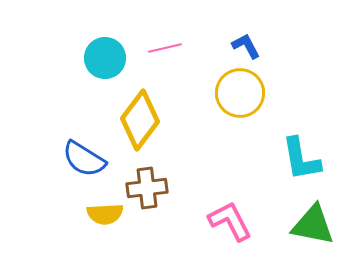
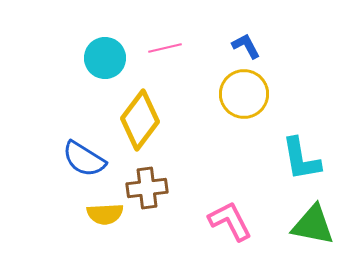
yellow circle: moved 4 px right, 1 px down
